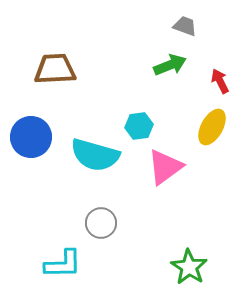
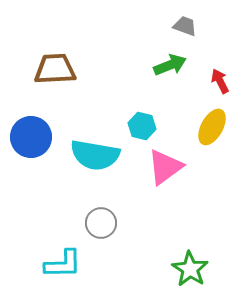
cyan hexagon: moved 3 px right; rotated 20 degrees clockwise
cyan semicircle: rotated 6 degrees counterclockwise
green star: moved 1 px right, 2 px down
